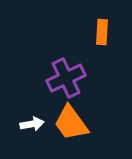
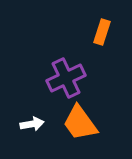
orange rectangle: rotated 15 degrees clockwise
orange trapezoid: moved 9 px right
